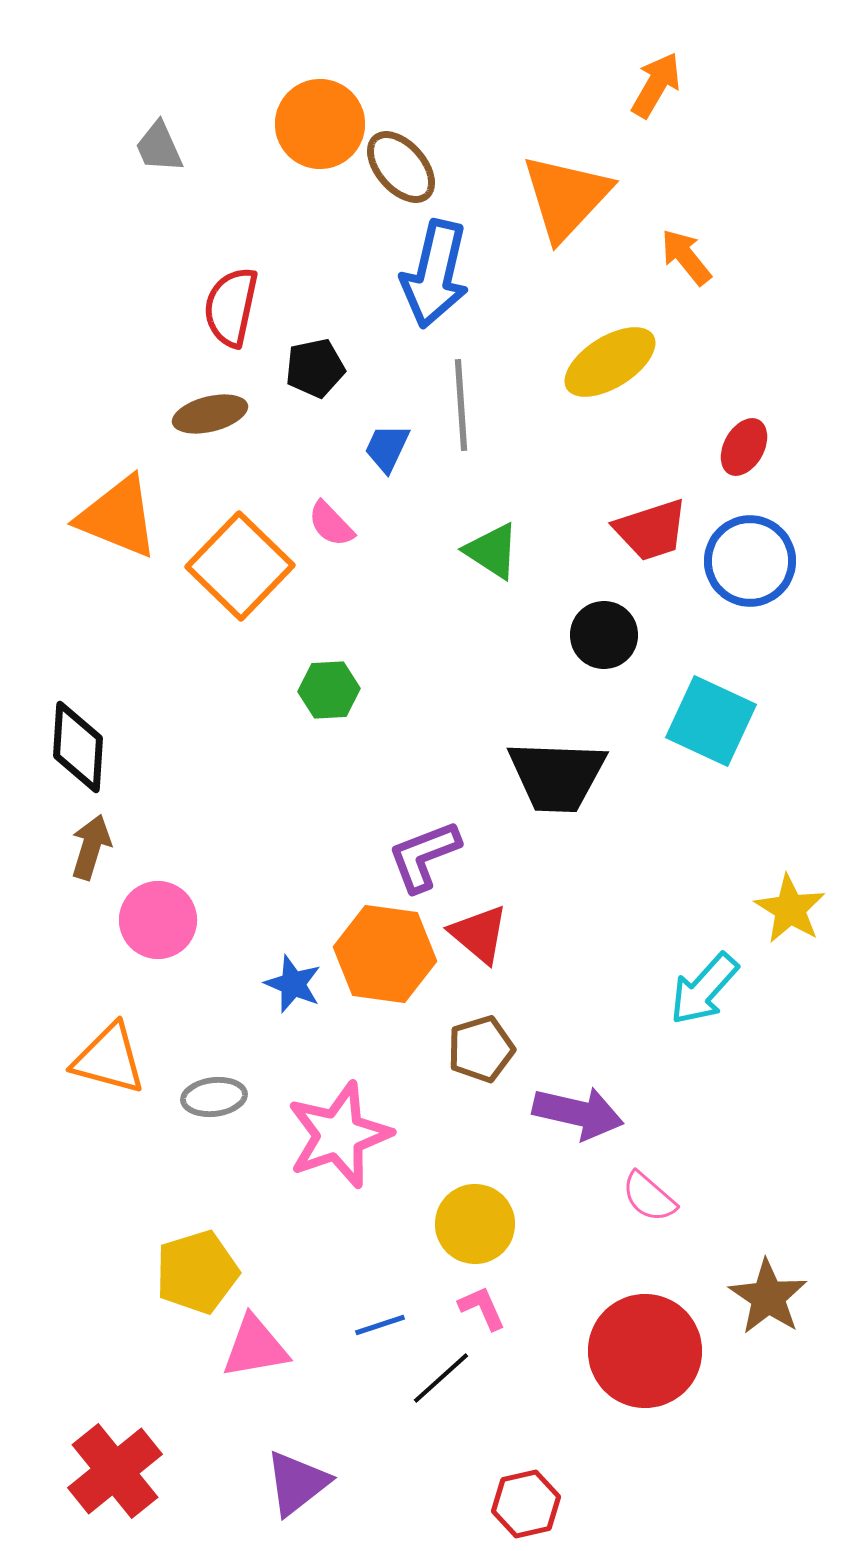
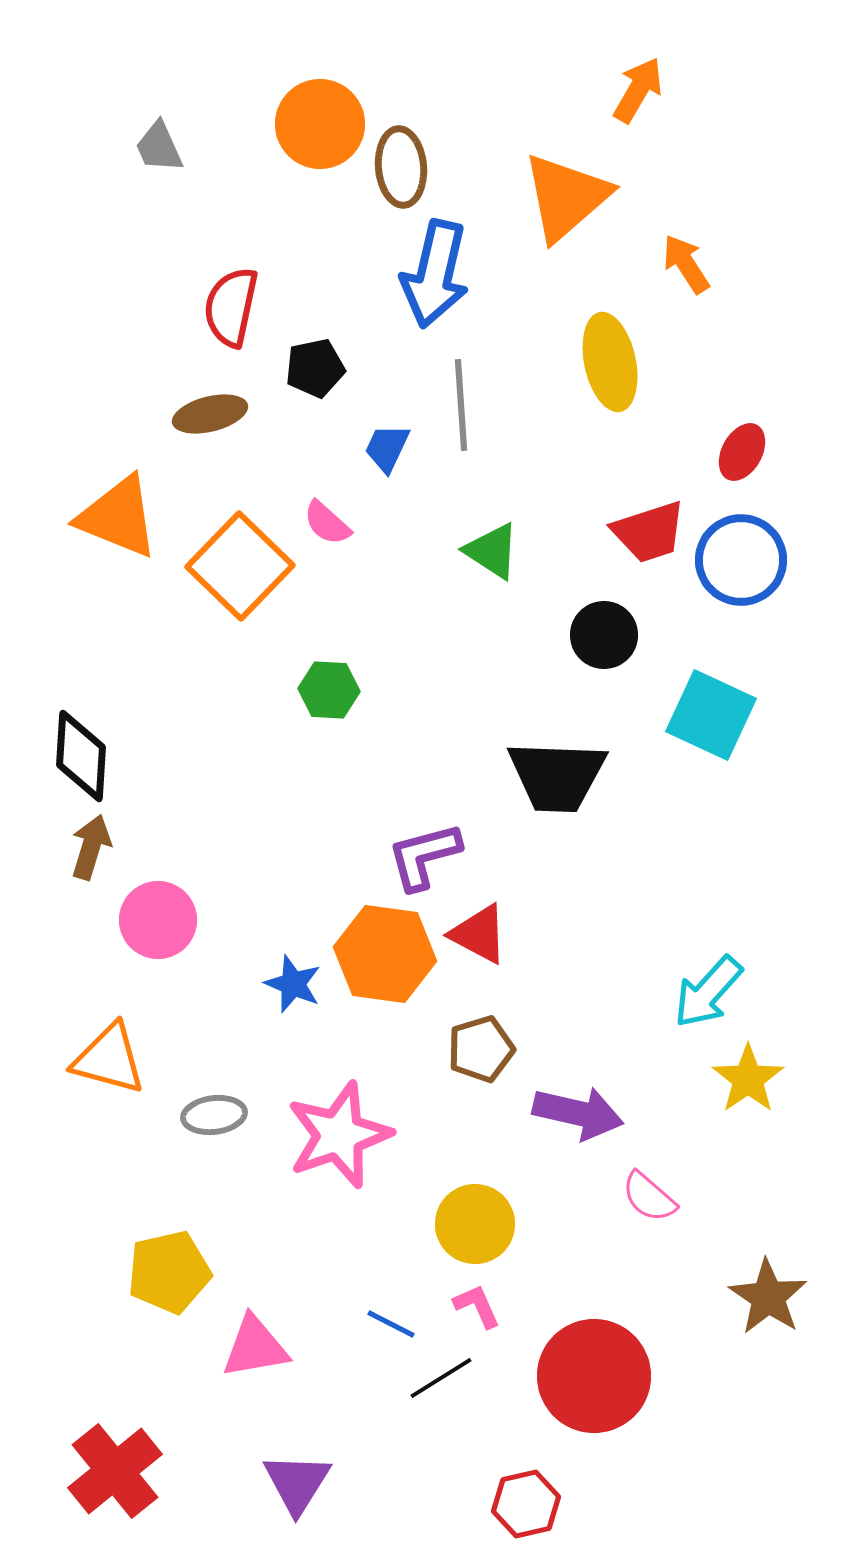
orange arrow at (656, 85): moved 18 px left, 5 px down
brown ellipse at (401, 167): rotated 36 degrees clockwise
orange triangle at (566, 197): rotated 6 degrees clockwise
orange arrow at (686, 257): moved 7 px down; rotated 6 degrees clockwise
yellow ellipse at (610, 362): rotated 70 degrees counterclockwise
red ellipse at (744, 447): moved 2 px left, 5 px down
pink semicircle at (331, 524): moved 4 px left, 1 px up; rotated 4 degrees counterclockwise
red trapezoid at (651, 530): moved 2 px left, 2 px down
blue circle at (750, 561): moved 9 px left, 1 px up
green hexagon at (329, 690): rotated 6 degrees clockwise
cyan square at (711, 721): moved 6 px up
black diamond at (78, 747): moved 3 px right, 9 px down
purple L-shape at (424, 856): rotated 6 degrees clockwise
yellow star at (790, 909): moved 42 px left, 170 px down; rotated 6 degrees clockwise
red triangle at (479, 934): rotated 12 degrees counterclockwise
cyan arrow at (704, 989): moved 4 px right, 3 px down
gray ellipse at (214, 1097): moved 18 px down
yellow pentagon at (197, 1272): moved 28 px left; rotated 4 degrees clockwise
pink L-shape at (482, 1308): moved 5 px left, 2 px up
blue line at (380, 1325): moved 11 px right, 1 px up; rotated 45 degrees clockwise
red circle at (645, 1351): moved 51 px left, 25 px down
black line at (441, 1378): rotated 10 degrees clockwise
purple triangle at (297, 1483): rotated 20 degrees counterclockwise
